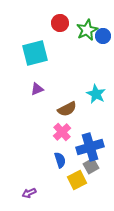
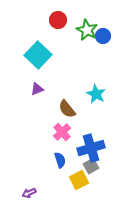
red circle: moved 2 px left, 3 px up
green star: rotated 20 degrees counterclockwise
cyan square: moved 3 px right, 2 px down; rotated 32 degrees counterclockwise
brown semicircle: rotated 78 degrees clockwise
blue cross: moved 1 px right, 1 px down
yellow square: moved 2 px right
